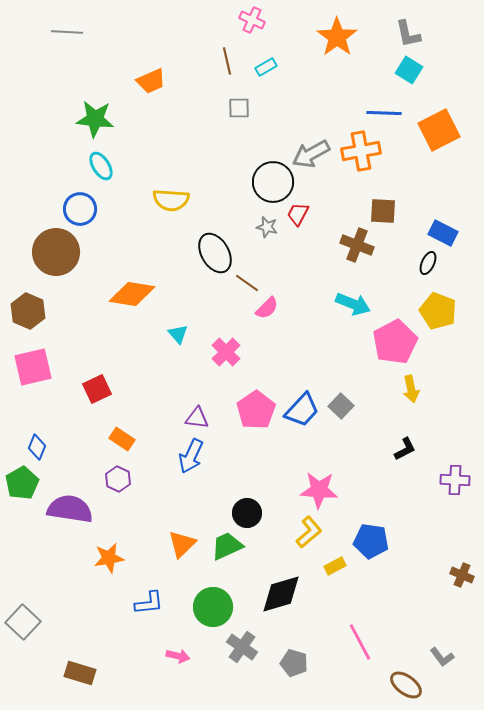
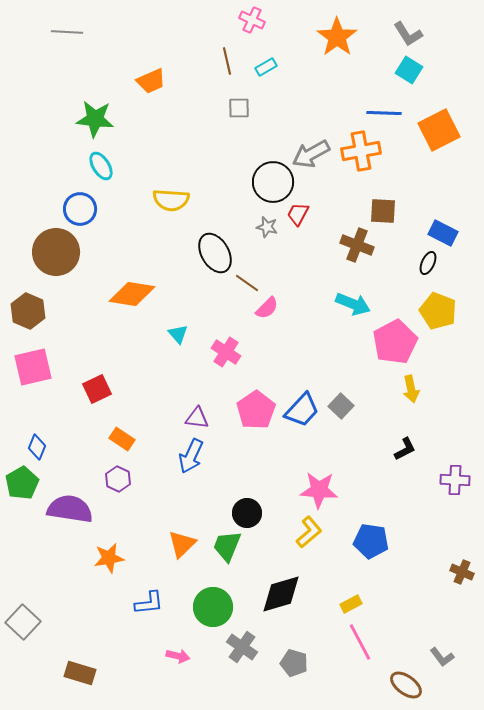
gray L-shape at (408, 34): rotated 20 degrees counterclockwise
pink cross at (226, 352): rotated 12 degrees counterclockwise
green trapezoid at (227, 546): rotated 44 degrees counterclockwise
yellow rectangle at (335, 566): moved 16 px right, 38 px down
brown cross at (462, 575): moved 3 px up
